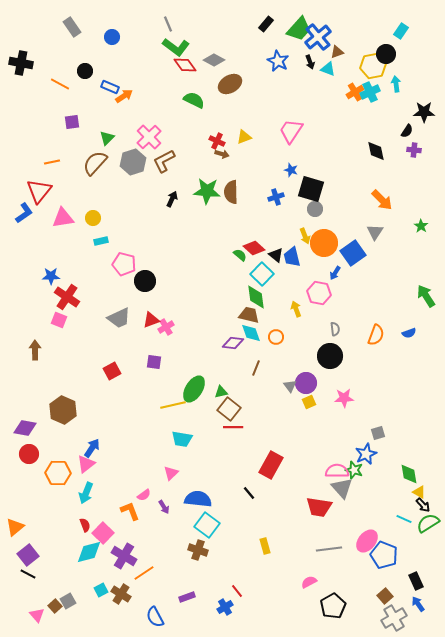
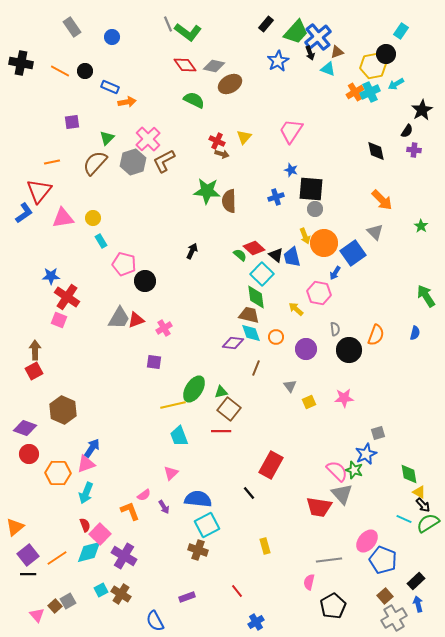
green trapezoid at (299, 29): moved 3 px left, 3 px down
green L-shape at (176, 47): moved 12 px right, 15 px up
gray diamond at (214, 60): moved 6 px down; rotated 15 degrees counterclockwise
blue star at (278, 61): rotated 15 degrees clockwise
black arrow at (310, 62): moved 9 px up
orange line at (60, 84): moved 13 px up
cyan arrow at (396, 84): rotated 112 degrees counterclockwise
orange arrow at (124, 96): moved 3 px right, 6 px down; rotated 24 degrees clockwise
black star at (424, 112): moved 2 px left, 2 px up; rotated 30 degrees counterclockwise
pink cross at (149, 137): moved 1 px left, 2 px down
yellow triangle at (244, 137): rotated 28 degrees counterclockwise
black square at (311, 189): rotated 12 degrees counterclockwise
brown semicircle at (231, 192): moved 2 px left, 9 px down
black arrow at (172, 199): moved 20 px right, 52 px down
gray triangle at (375, 232): rotated 18 degrees counterclockwise
cyan rectangle at (101, 241): rotated 72 degrees clockwise
yellow arrow at (296, 309): rotated 28 degrees counterclockwise
gray trapezoid at (119, 318): rotated 35 degrees counterclockwise
red triangle at (151, 320): moved 15 px left
pink cross at (166, 327): moved 2 px left, 1 px down
blue semicircle at (409, 333): moved 6 px right; rotated 56 degrees counterclockwise
black circle at (330, 356): moved 19 px right, 6 px up
red square at (112, 371): moved 78 px left
purple circle at (306, 383): moved 34 px up
red line at (233, 427): moved 12 px left, 4 px down
purple diamond at (25, 428): rotated 10 degrees clockwise
cyan trapezoid at (182, 439): moved 3 px left, 3 px up; rotated 60 degrees clockwise
pink triangle at (86, 464): rotated 18 degrees clockwise
pink semicircle at (337, 471): rotated 45 degrees clockwise
gray triangle at (342, 488): moved 6 px down
cyan square at (207, 525): rotated 25 degrees clockwise
pink square at (103, 533): moved 3 px left, 1 px down
gray line at (329, 549): moved 11 px down
blue pentagon at (384, 555): moved 1 px left, 5 px down
orange line at (144, 573): moved 87 px left, 15 px up
black line at (28, 574): rotated 28 degrees counterclockwise
black rectangle at (416, 581): rotated 72 degrees clockwise
pink semicircle at (309, 582): rotated 49 degrees counterclockwise
blue arrow at (418, 604): rotated 21 degrees clockwise
blue cross at (225, 607): moved 31 px right, 15 px down
blue semicircle at (155, 617): moved 4 px down
